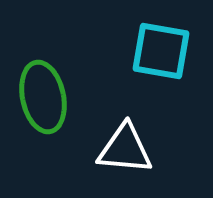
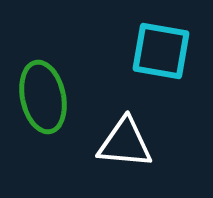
white triangle: moved 6 px up
